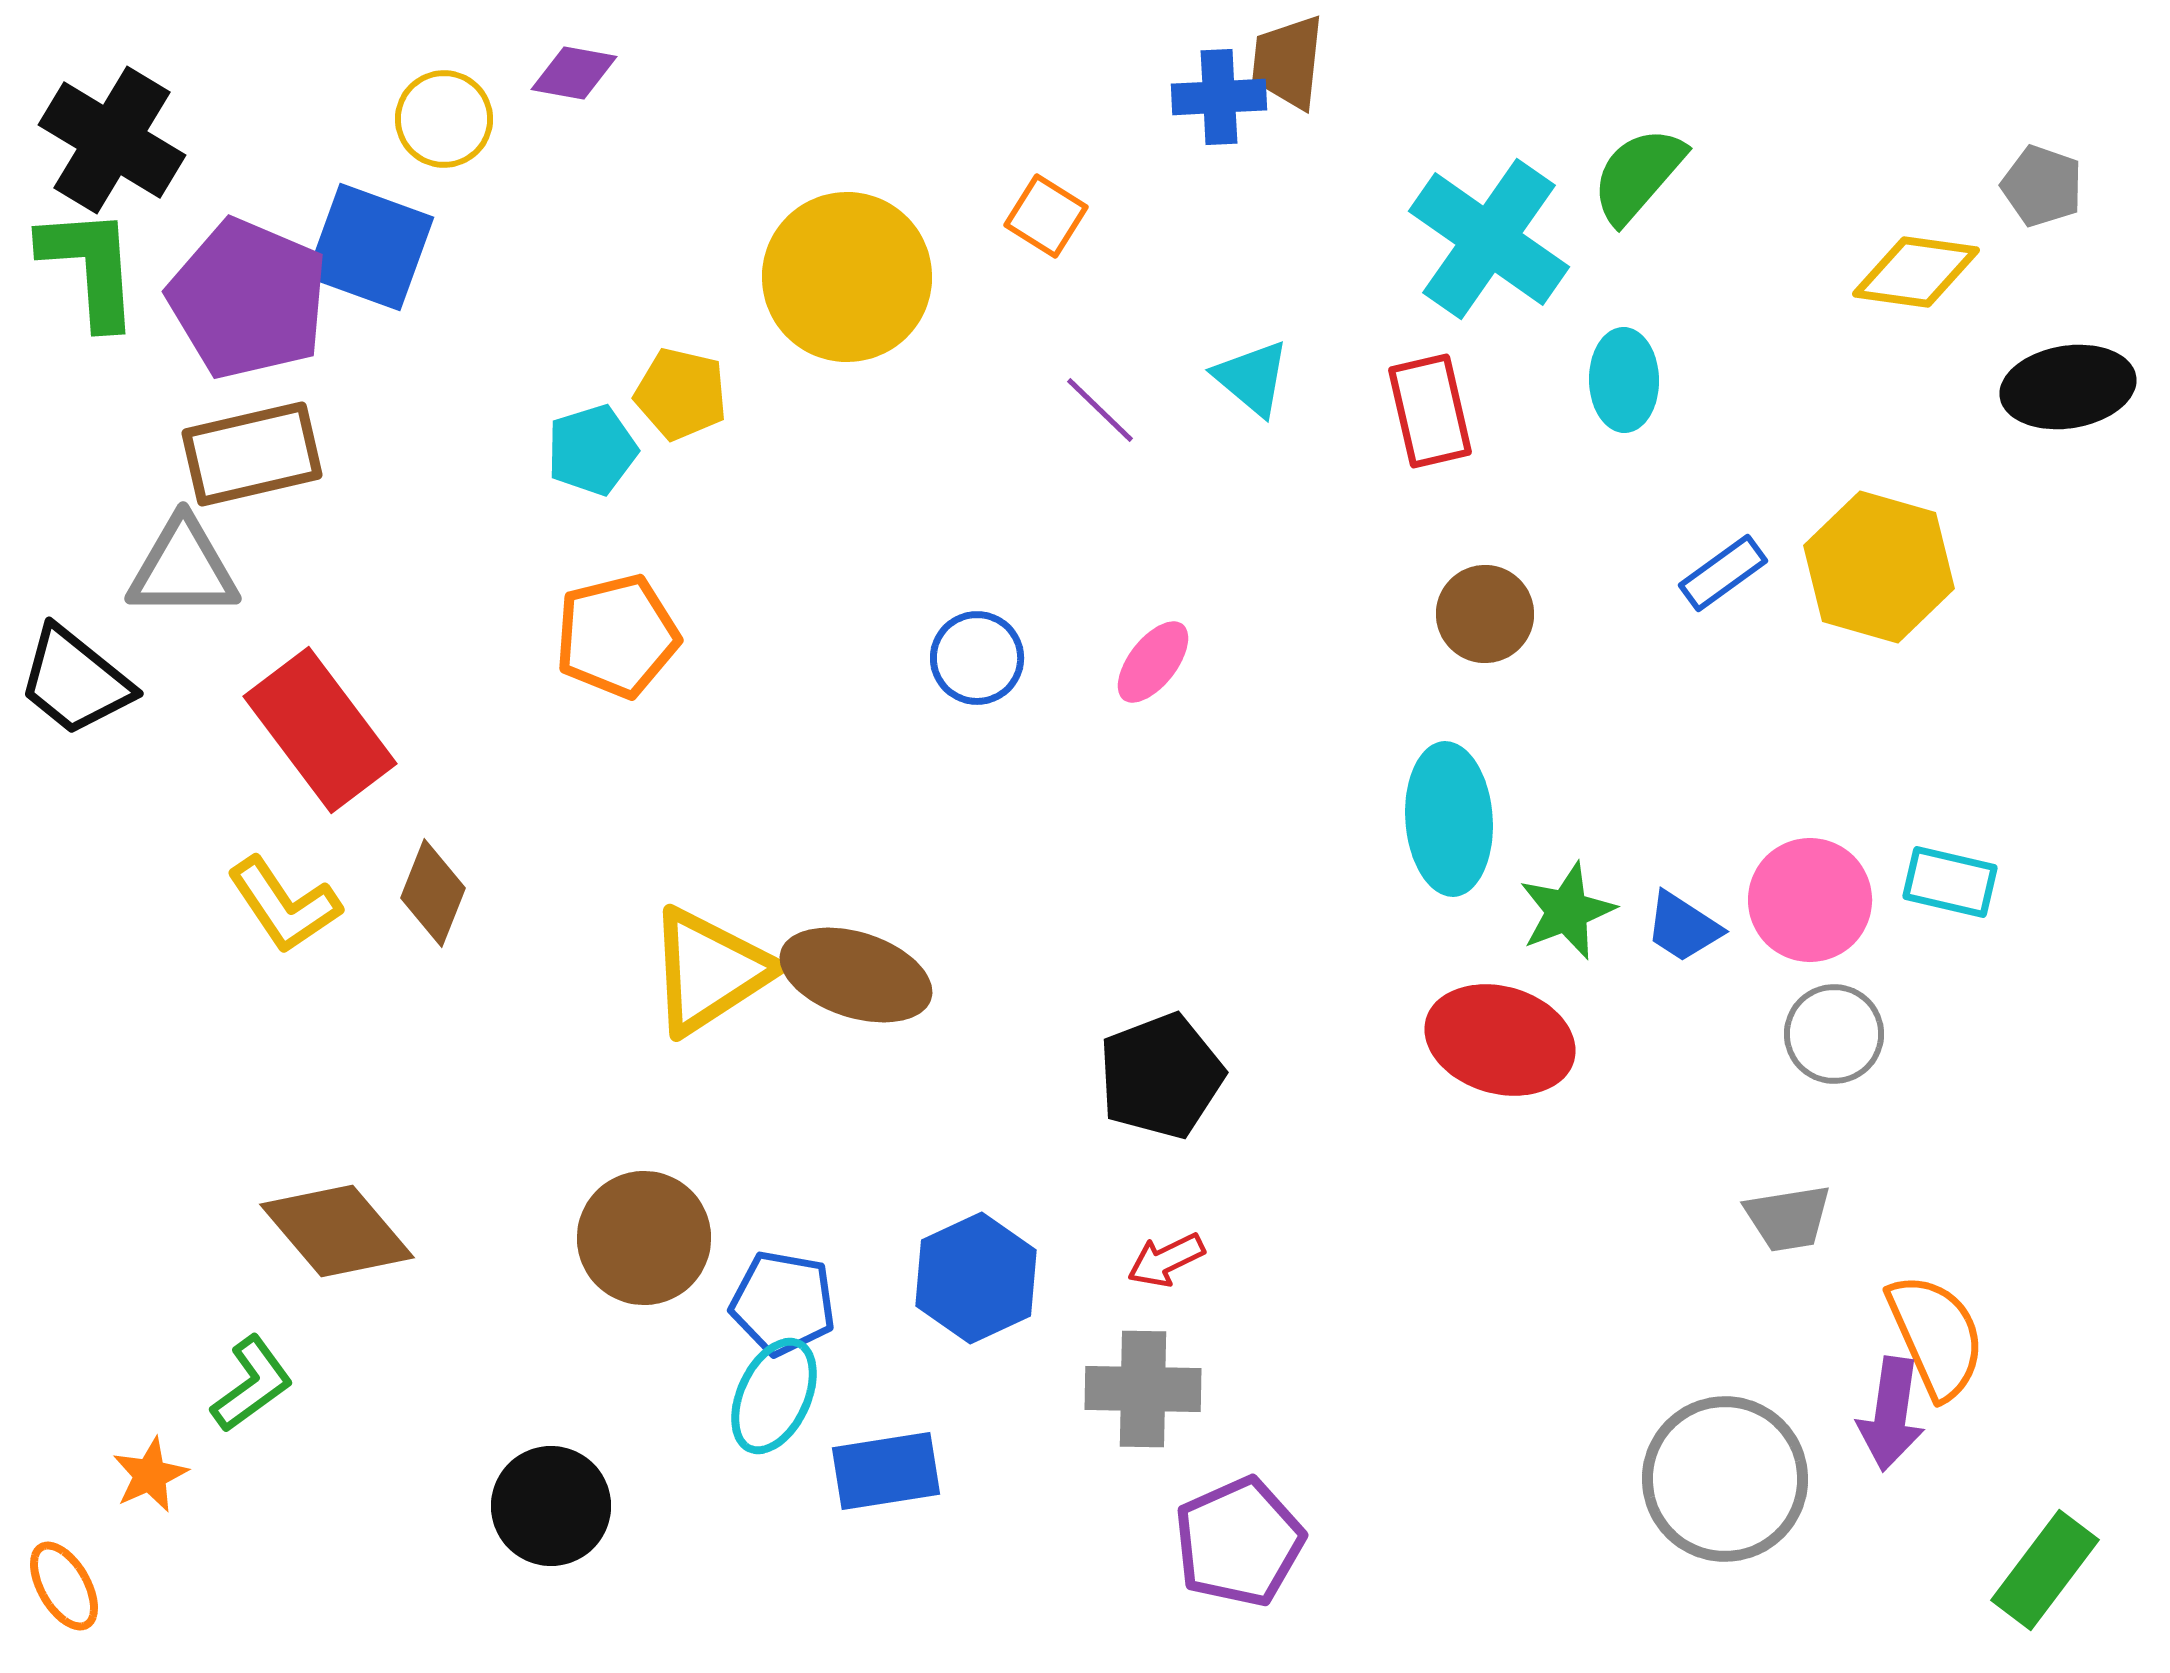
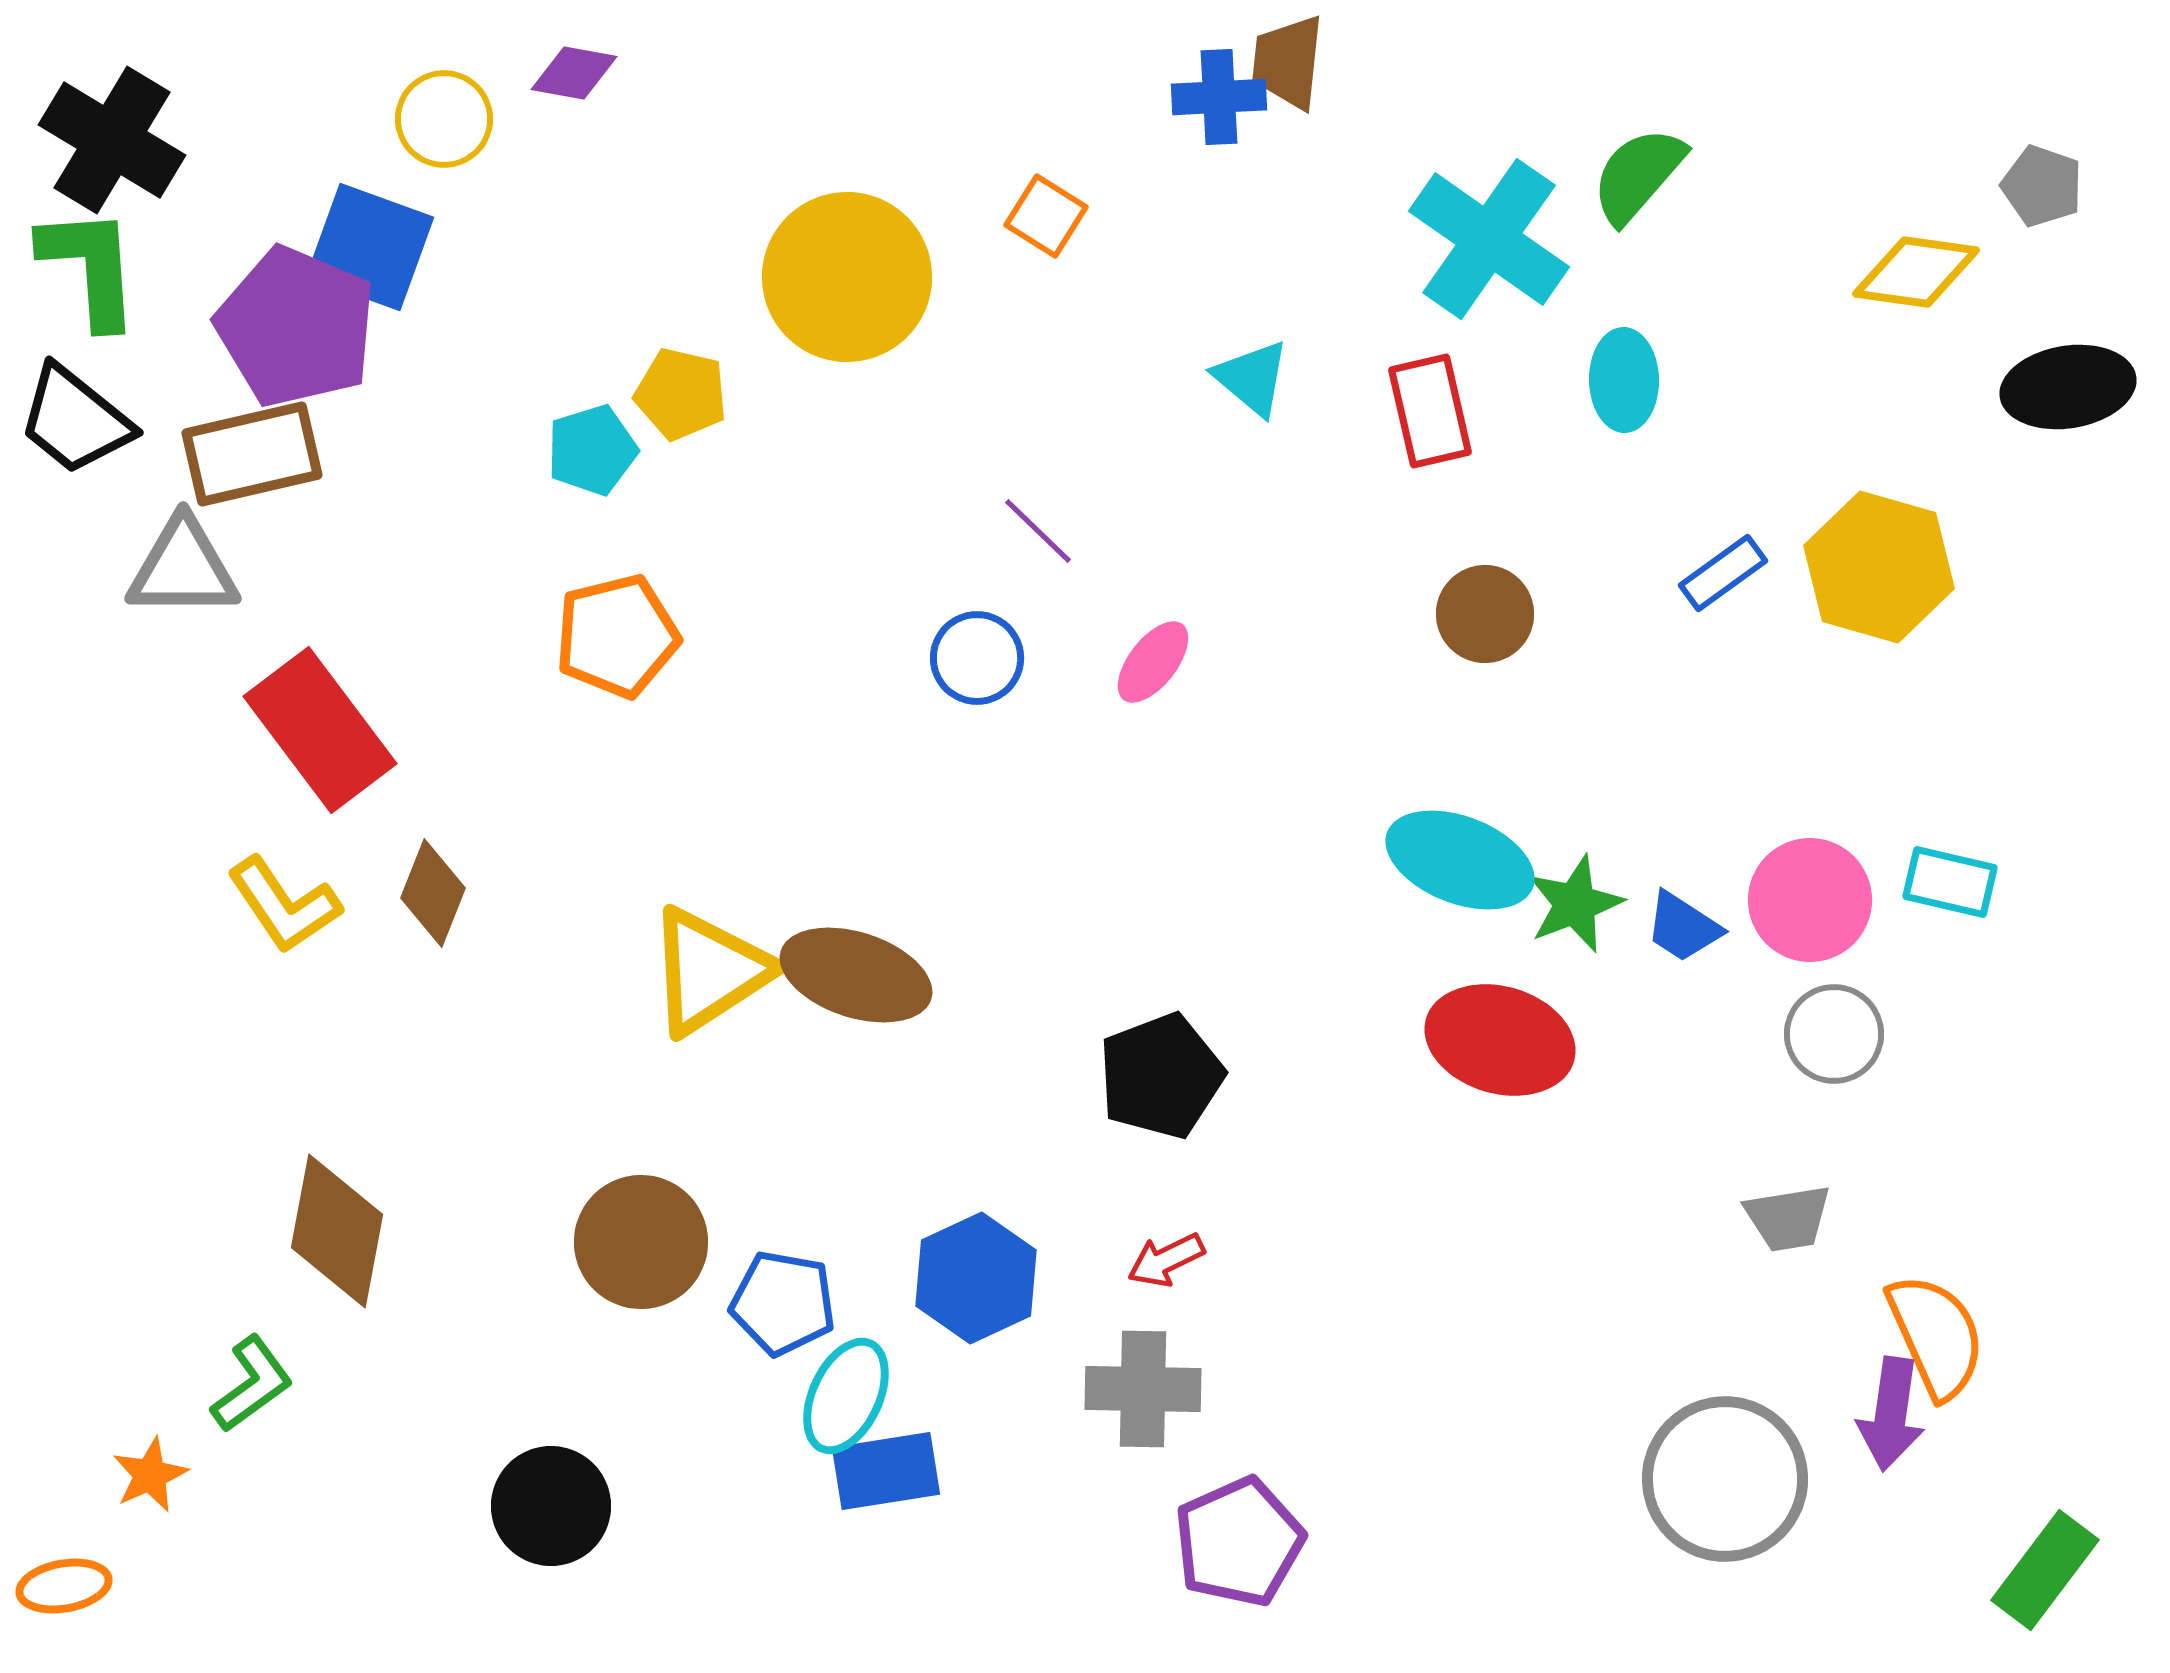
purple pentagon at (248, 299): moved 48 px right, 28 px down
purple line at (1100, 410): moved 62 px left, 121 px down
black trapezoid at (75, 681): moved 261 px up
cyan ellipse at (1449, 819): moved 11 px right, 41 px down; rotated 65 degrees counterclockwise
green star at (1567, 911): moved 8 px right, 7 px up
brown diamond at (337, 1231): rotated 51 degrees clockwise
brown circle at (644, 1238): moved 3 px left, 4 px down
cyan ellipse at (774, 1396): moved 72 px right
orange ellipse at (64, 1586): rotated 70 degrees counterclockwise
